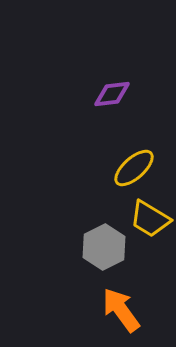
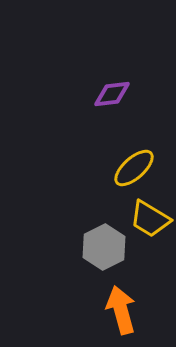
orange arrow: rotated 21 degrees clockwise
